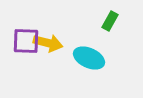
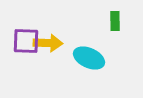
green rectangle: moved 5 px right; rotated 30 degrees counterclockwise
yellow arrow: rotated 12 degrees counterclockwise
